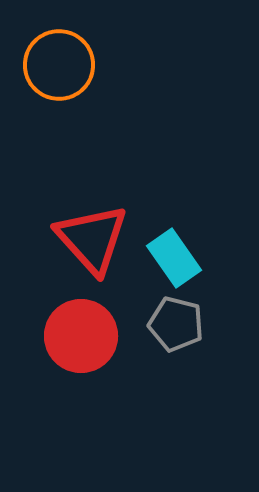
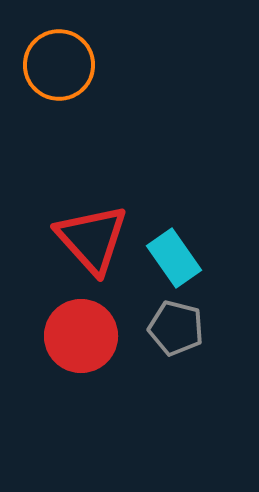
gray pentagon: moved 4 px down
